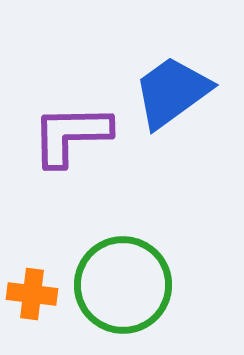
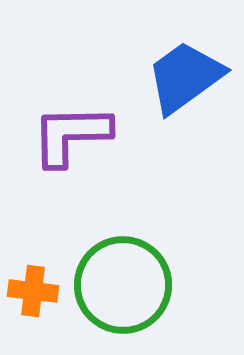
blue trapezoid: moved 13 px right, 15 px up
orange cross: moved 1 px right, 3 px up
